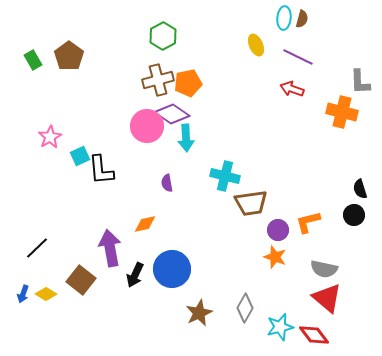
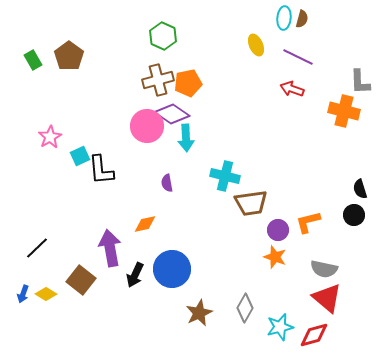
green hexagon: rotated 8 degrees counterclockwise
orange cross: moved 2 px right, 1 px up
red diamond: rotated 68 degrees counterclockwise
